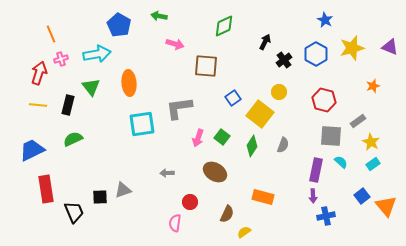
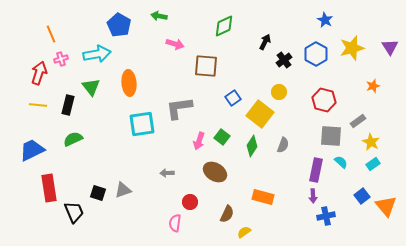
purple triangle at (390, 47): rotated 36 degrees clockwise
pink arrow at (198, 138): moved 1 px right, 3 px down
red rectangle at (46, 189): moved 3 px right, 1 px up
black square at (100, 197): moved 2 px left, 4 px up; rotated 21 degrees clockwise
